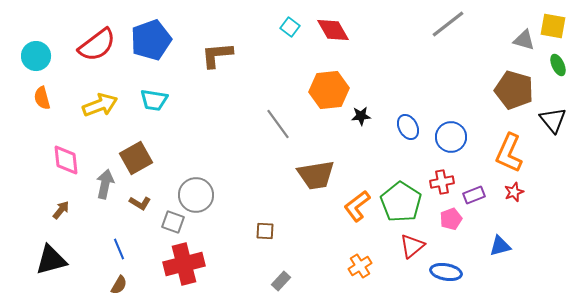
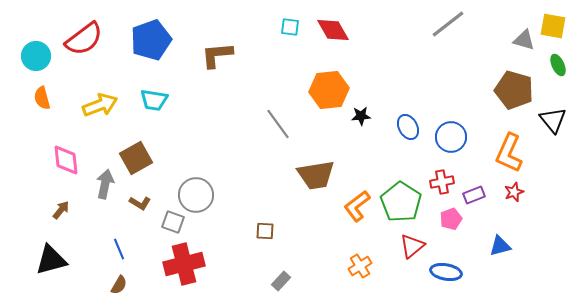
cyan square at (290, 27): rotated 30 degrees counterclockwise
red semicircle at (97, 45): moved 13 px left, 6 px up
